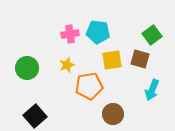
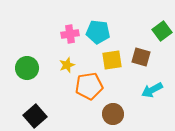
green square: moved 10 px right, 4 px up
brown square: moved 1 px right, 2 px up
cyan arrow: rotated 40 degrees clockwise
